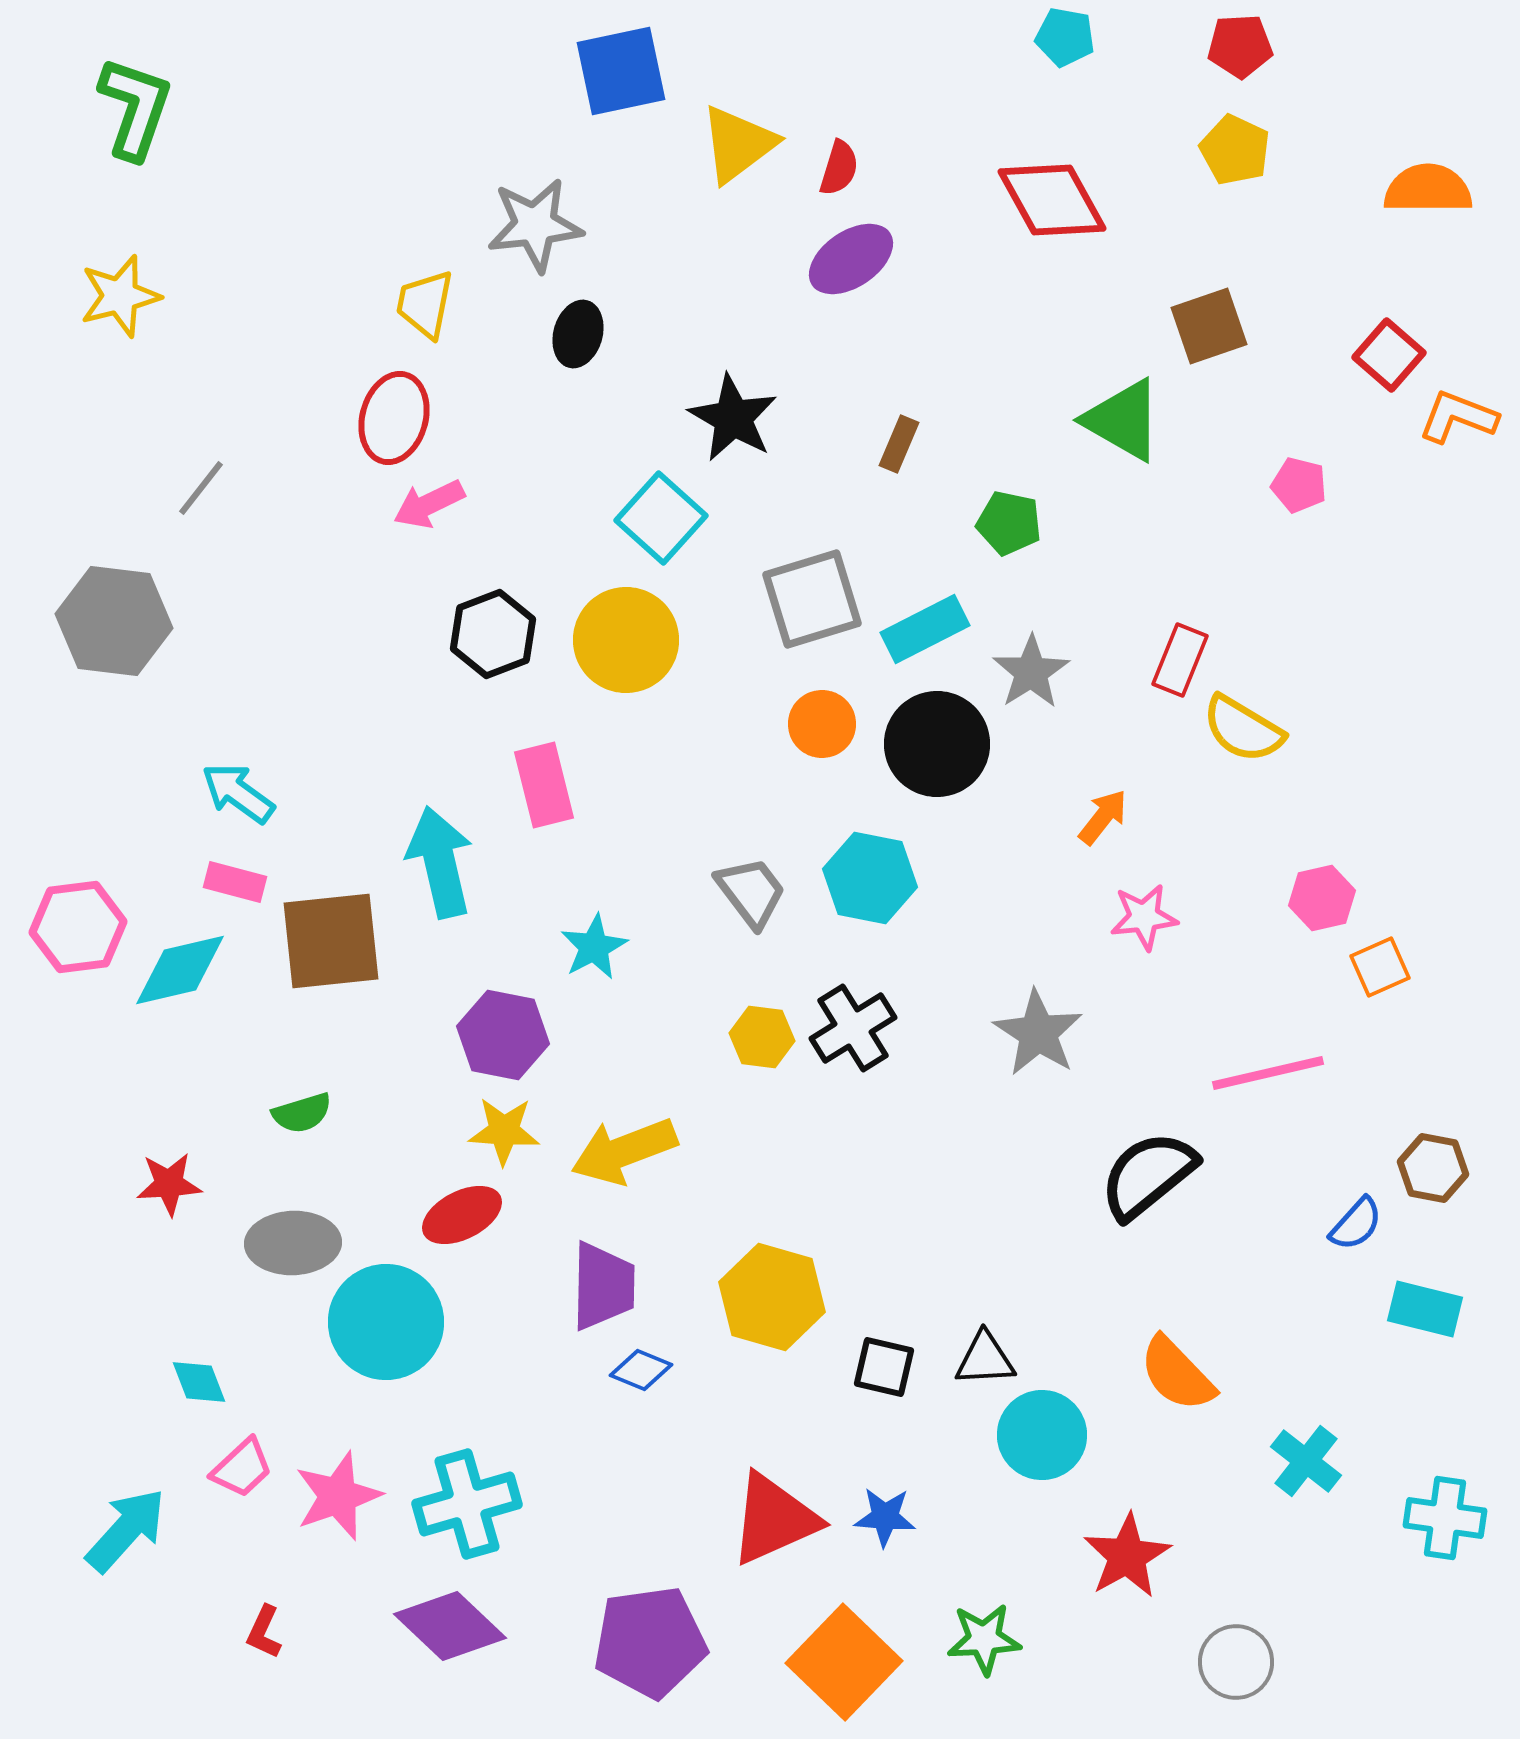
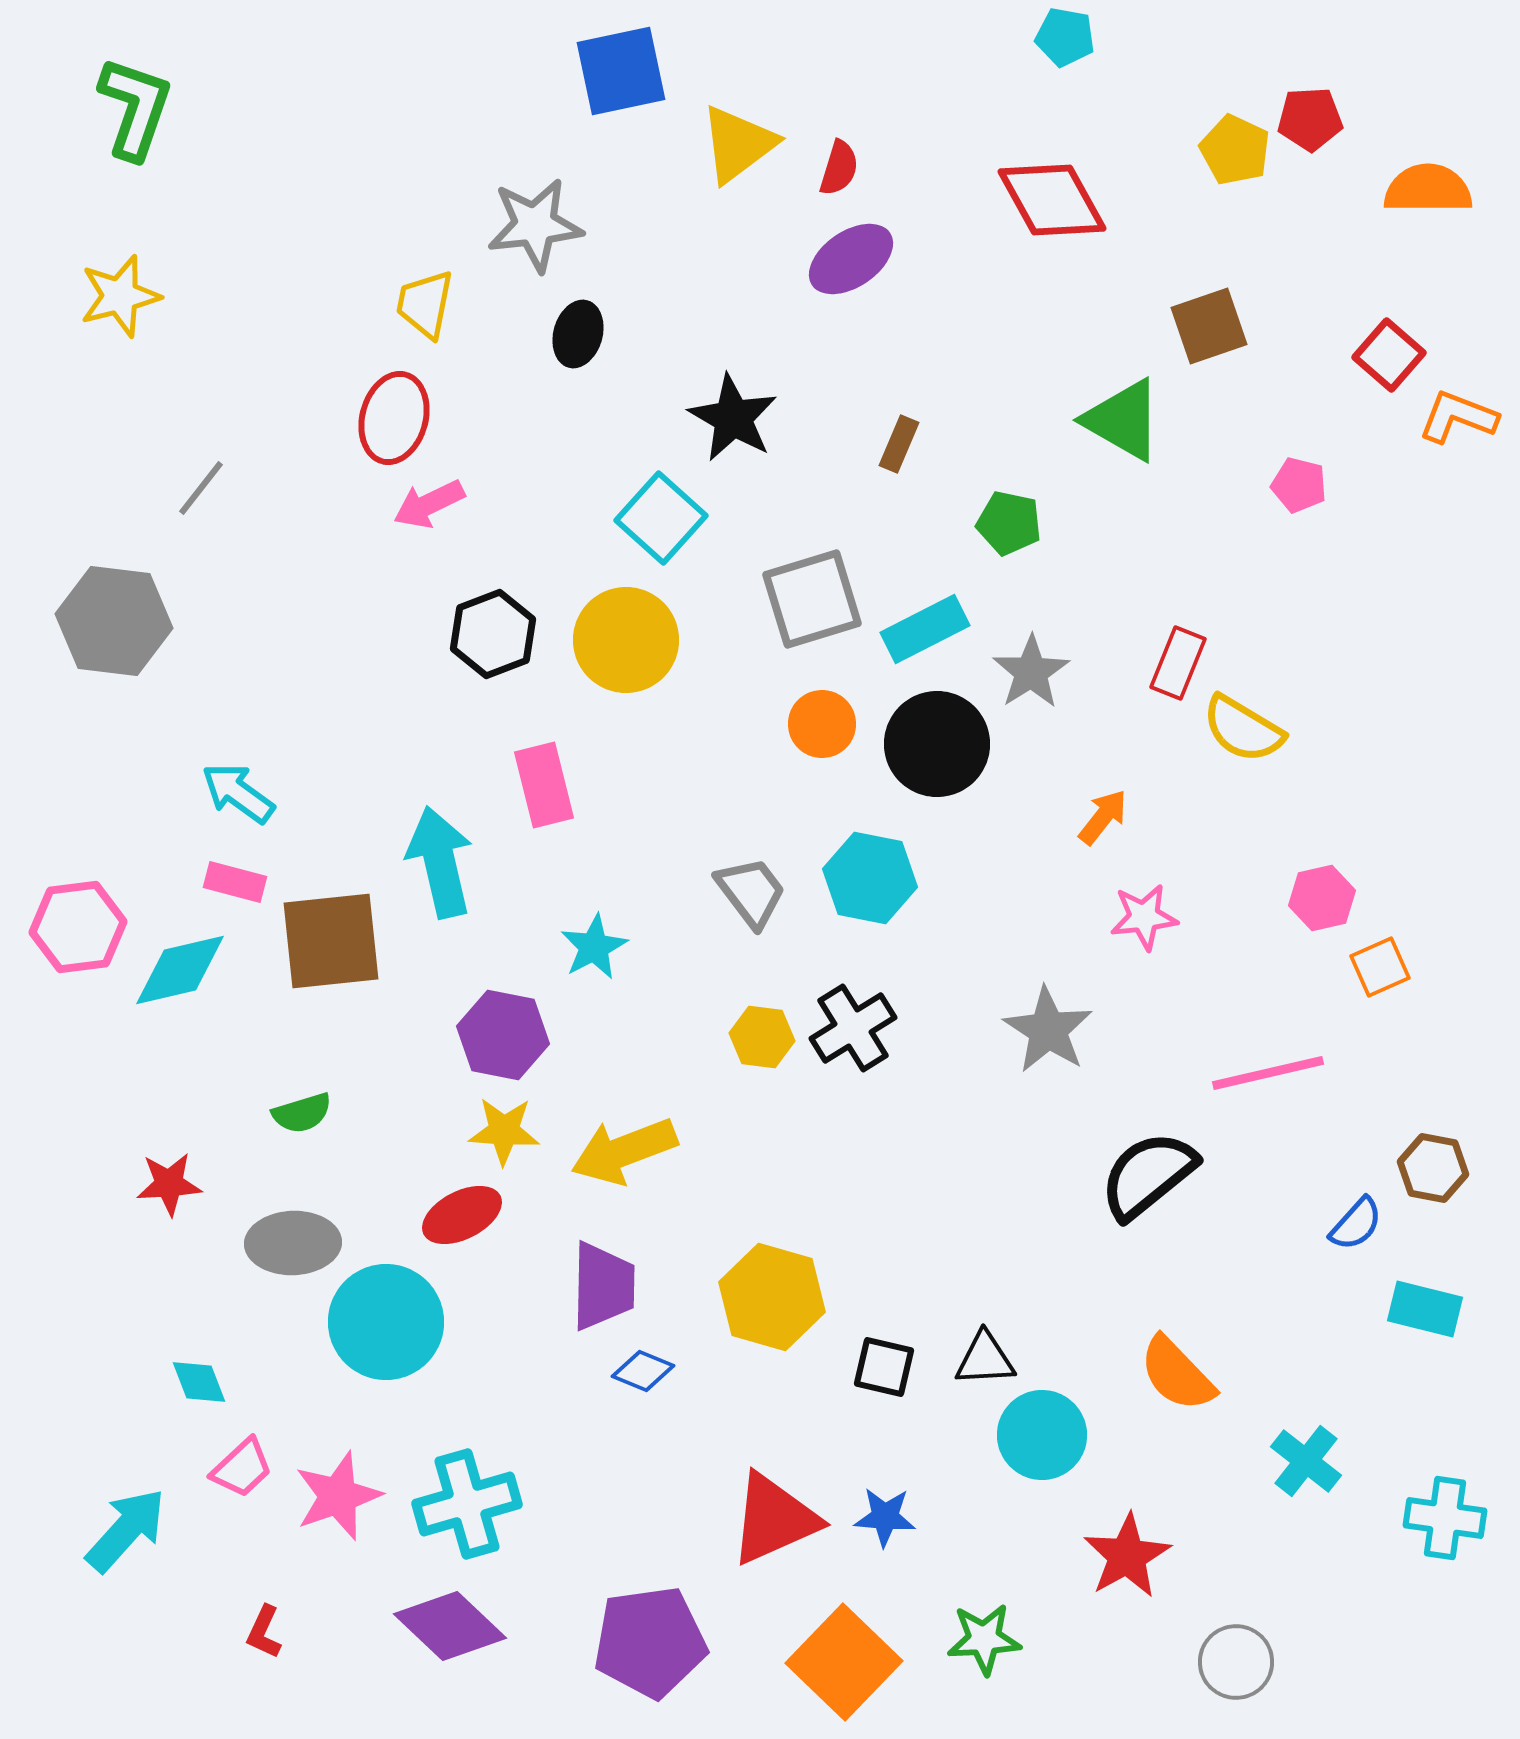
red pentagon at (1240, 46): moved 70 px right, 73 px down
red rectangle at (1180, 660): moved 2 px left, 3 px down
gray star at (1038, 1033): moved 10 px right, 3 px up
blue diamond at (641, 1370): moved 2 px right, 1 px down
